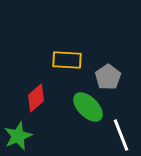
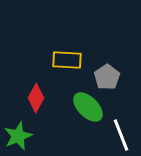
gray pentagon: moved 1 px left
red diamond: rotated 20 degrees counterclockwise
